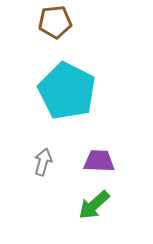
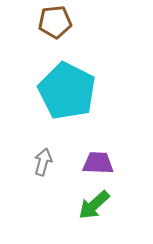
purple trapezoid: moved 1 px left, 2 px down
